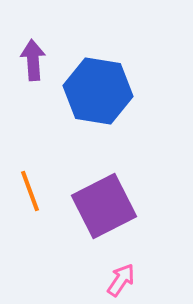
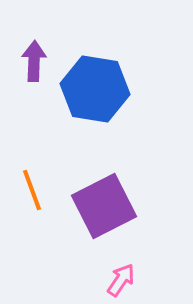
purple arrow: moved 1 px right, 1 px down; rotated 6 degrees clockwise
blue hexagon: moved 3 px left, 2 px up
orange line: moved 2 px right, 1 px up
